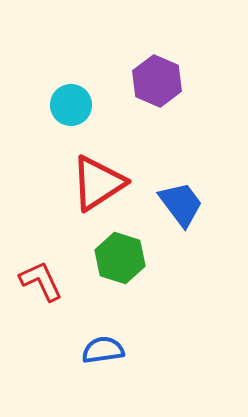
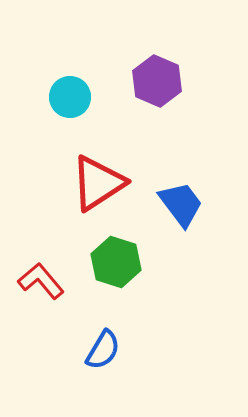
cyan circle: moved 1 px left, 8 px up
green hexagon: moved 4 px left, 4 px down
red L-shape: rotated 15 degrees counterclockwise
blue semicircle: rotated 129 degrees clockwise
